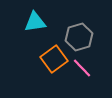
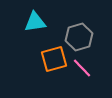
orange square: rotated 20 degrees clockwise
